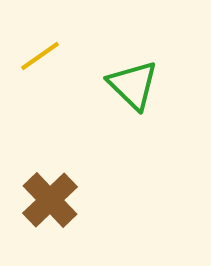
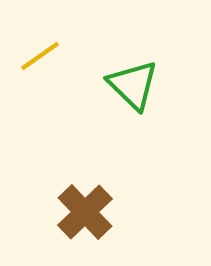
brown cross: moved 35 px right, 12 px down
